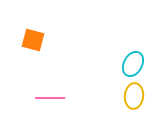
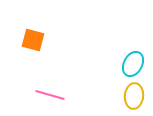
pink line: moved 3 px up; rotated 16 degrees clockwise
